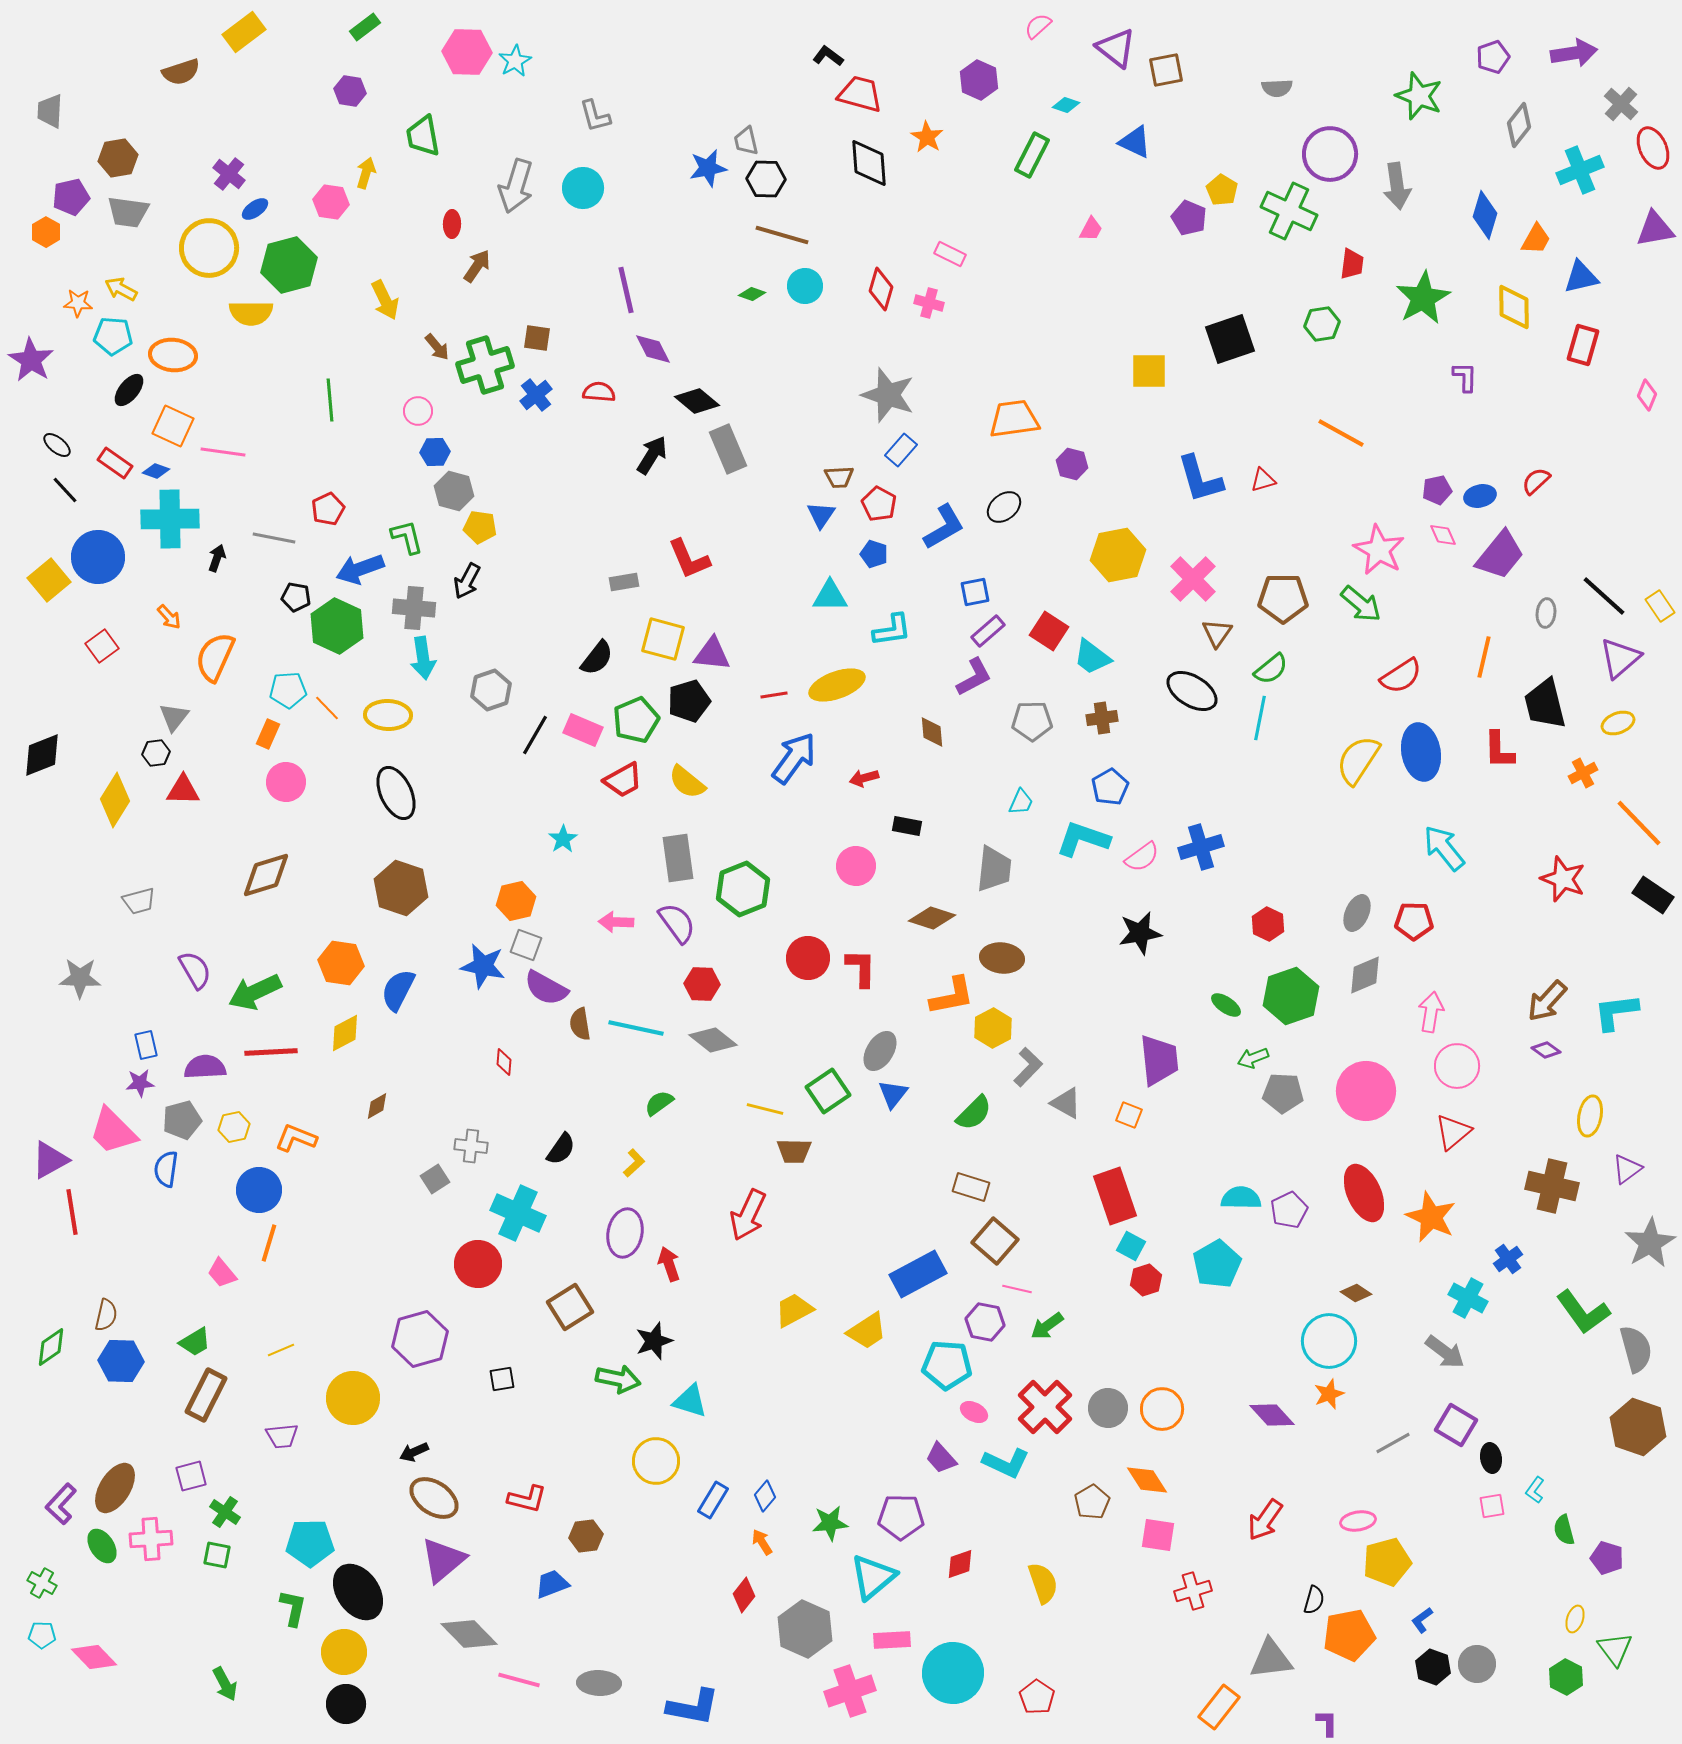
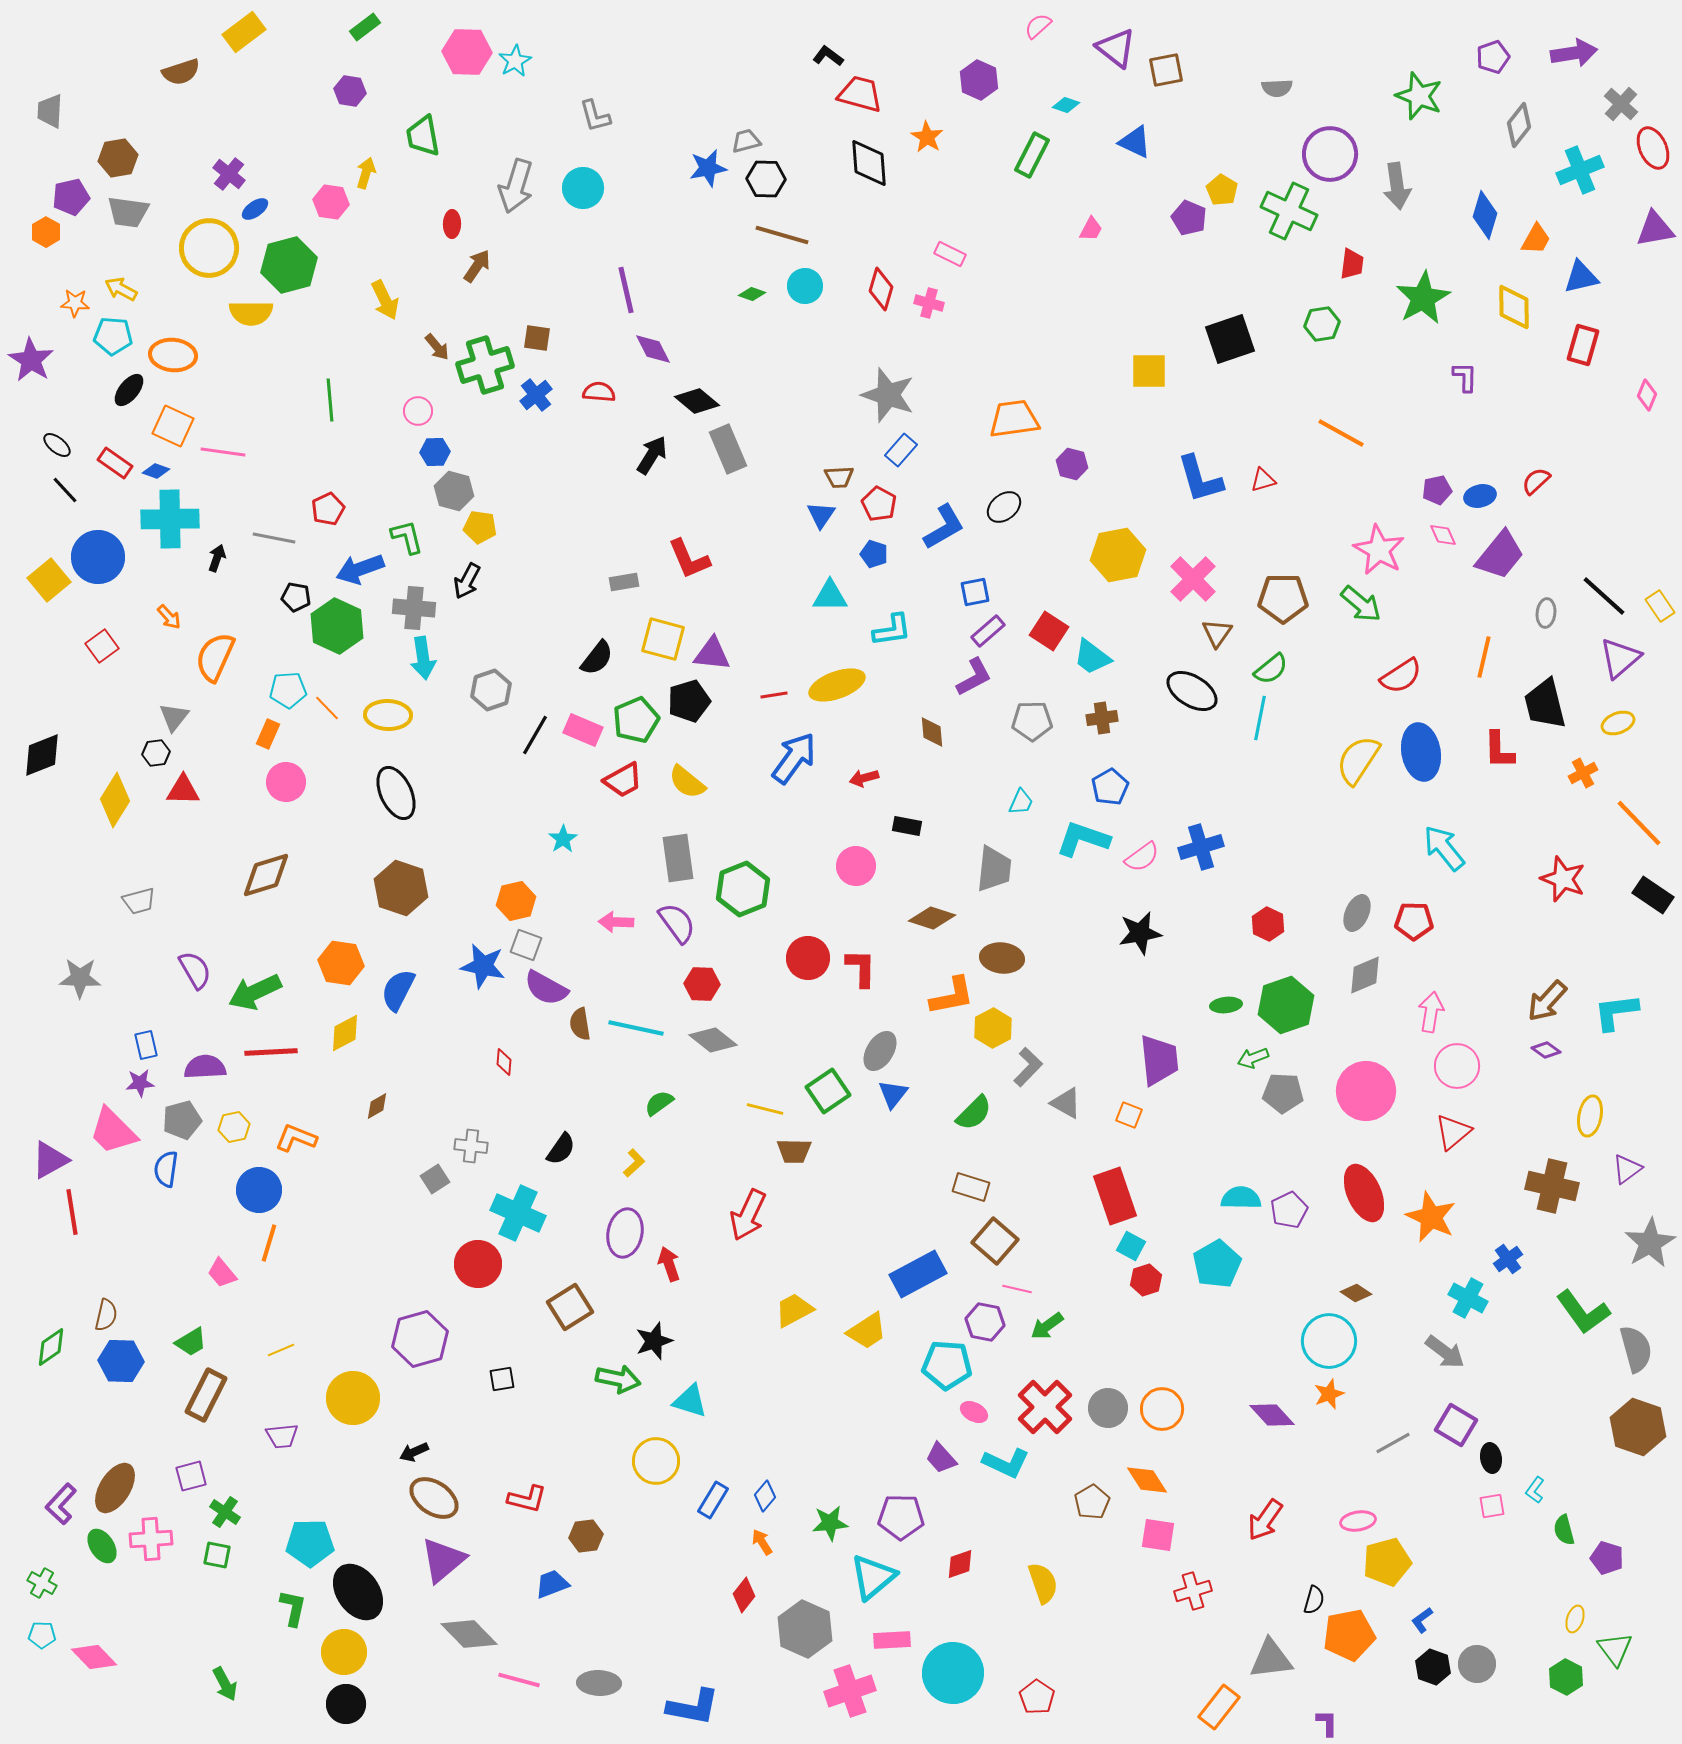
gray trapezoid at (746, 141): rotated 88 degrees clockwise
orange star at (78, 303): moved 3 px left
green hexagon at (1291, 996): moved 5 px left, 9 px down
green ellipse at (1226, 1005): rotated 40 degrees counterclockwise
green trapezoid at (195, 1342): moved 4 px left
